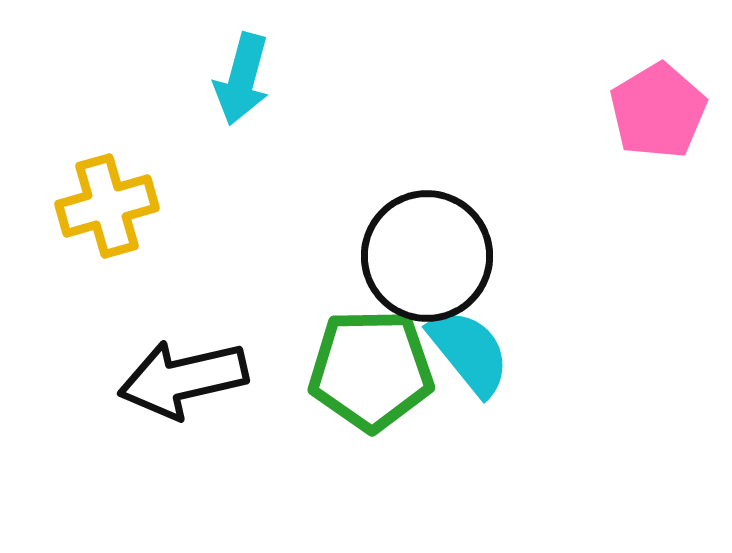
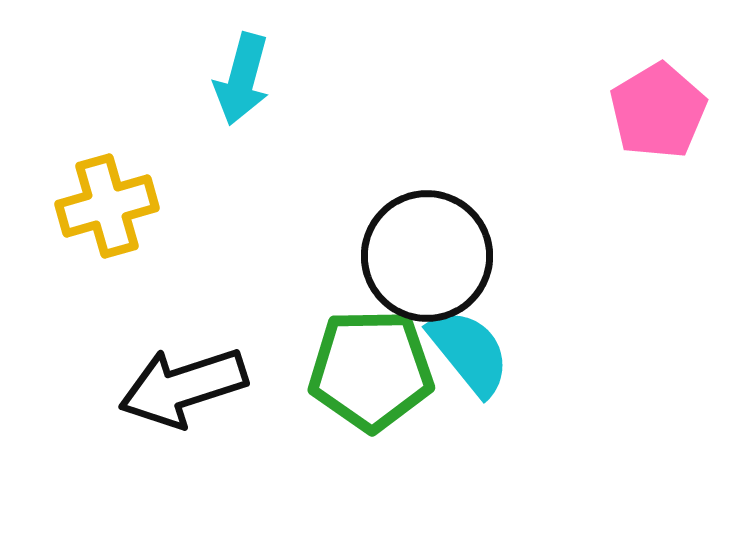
black arrow: moved 8 px down; rotated 5 degrees counterclockwise
